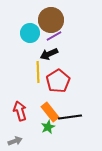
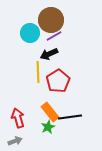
red arrow: moved 2 px left, 7 px down
